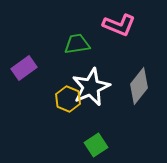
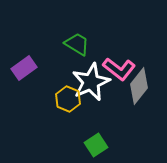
pink L-shape: moved 44 px down; rotated 16 degrees clockwise
green trapezoid: rotated 40 degrees clockwise
white star: moved 5 px up
